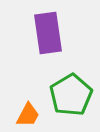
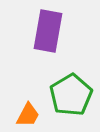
purple rectangle: moved 2 px up; rotated 18 degrees clockwise
